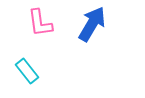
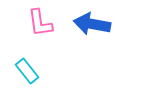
blue arrow: rotated 111 degrees counterclockwise
